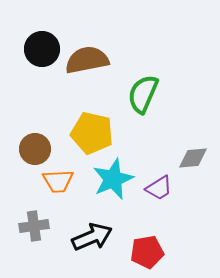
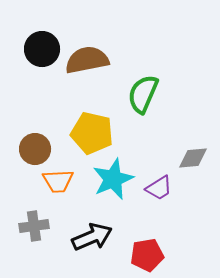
red pentagon: moved 3 px down
